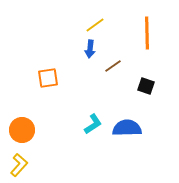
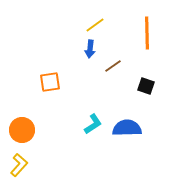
orange square: moved 2 px right, 4 px down
